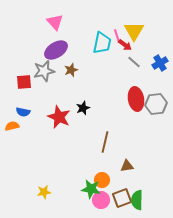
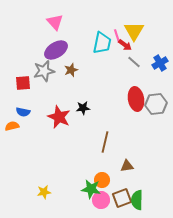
red square: moved 1 px left, 1 px down
black star: rotated 16 degrees clockwise
